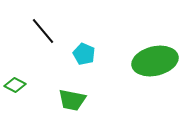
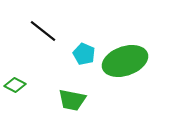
black line: rotated 12 degrees counterclockwise
green ellipse: moved 30 px left; rotated 6 degrees counterclockwise
